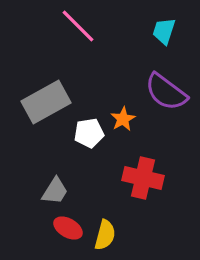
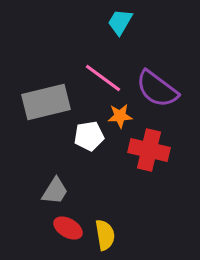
pink line: moved 25 px right, 52 px down; rotated 9 degrees counterclockwise
cyan trapezoid: moved 44 px left, 9 px up; rotated 12 degrees clockwise
purple semicircle: moved 9 px left, 3 px up
gray rectangle: rotated 15 degrees clockwise
orange star: moved 3 px left, 3 px up; rotated 25 degrees clockwise
white pentagon: moved 3 px down
red cross: moved 6 px right, 28 px up
yellow semicircle: rotated 24 degrees counterclockwise
